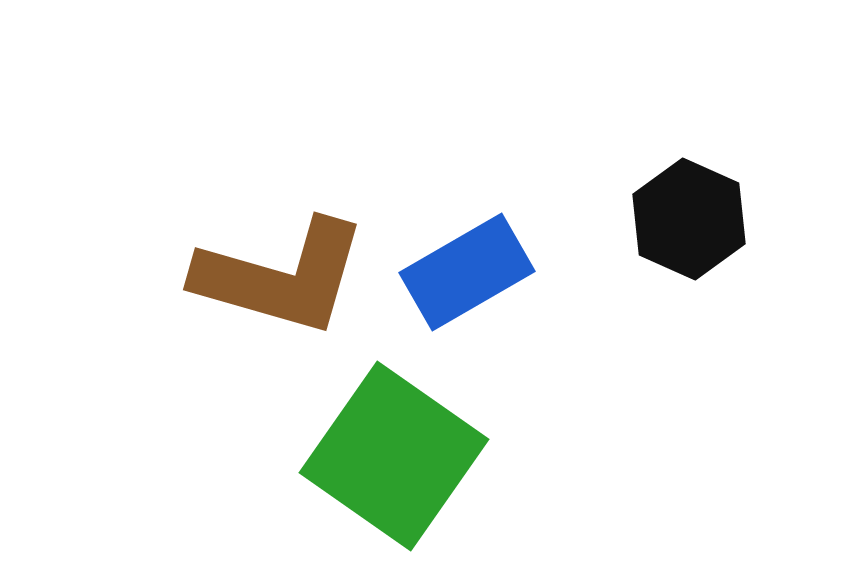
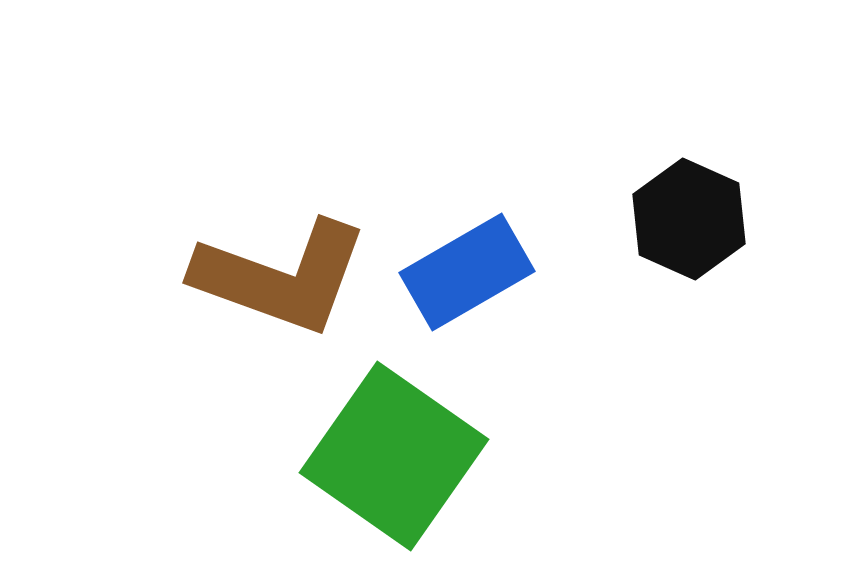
brown L-shape: rotated 4 degrees clockwise
